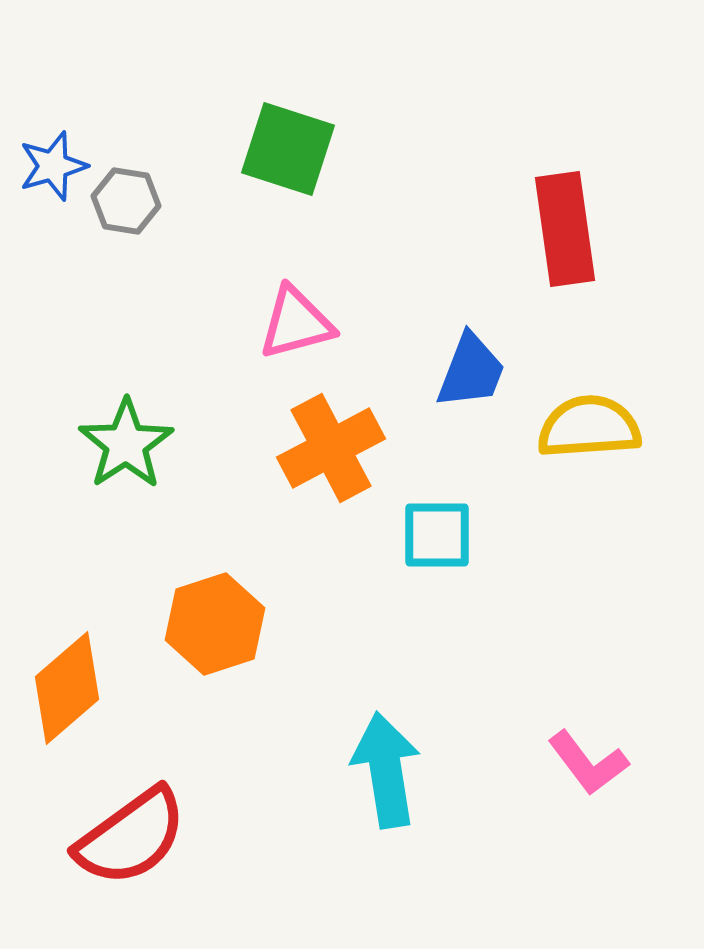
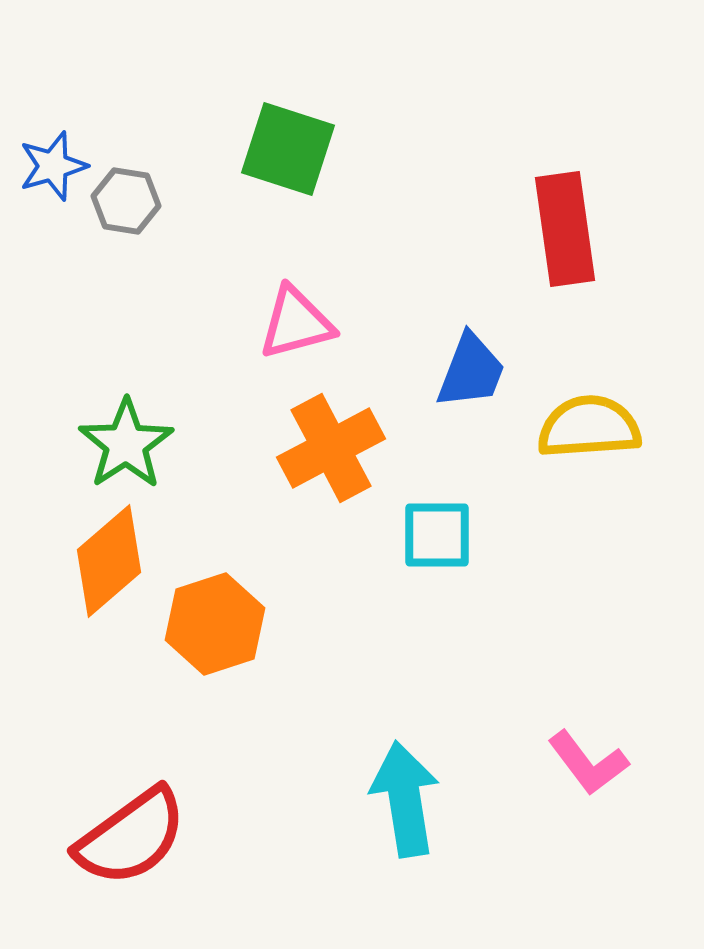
orange diamond: moved 42 px right, 127 px up
cyan arrow: moved 19 px right, 29 px down
